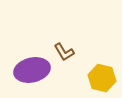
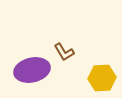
yellow hexagon: rotated 16 degrees counterclockwise
